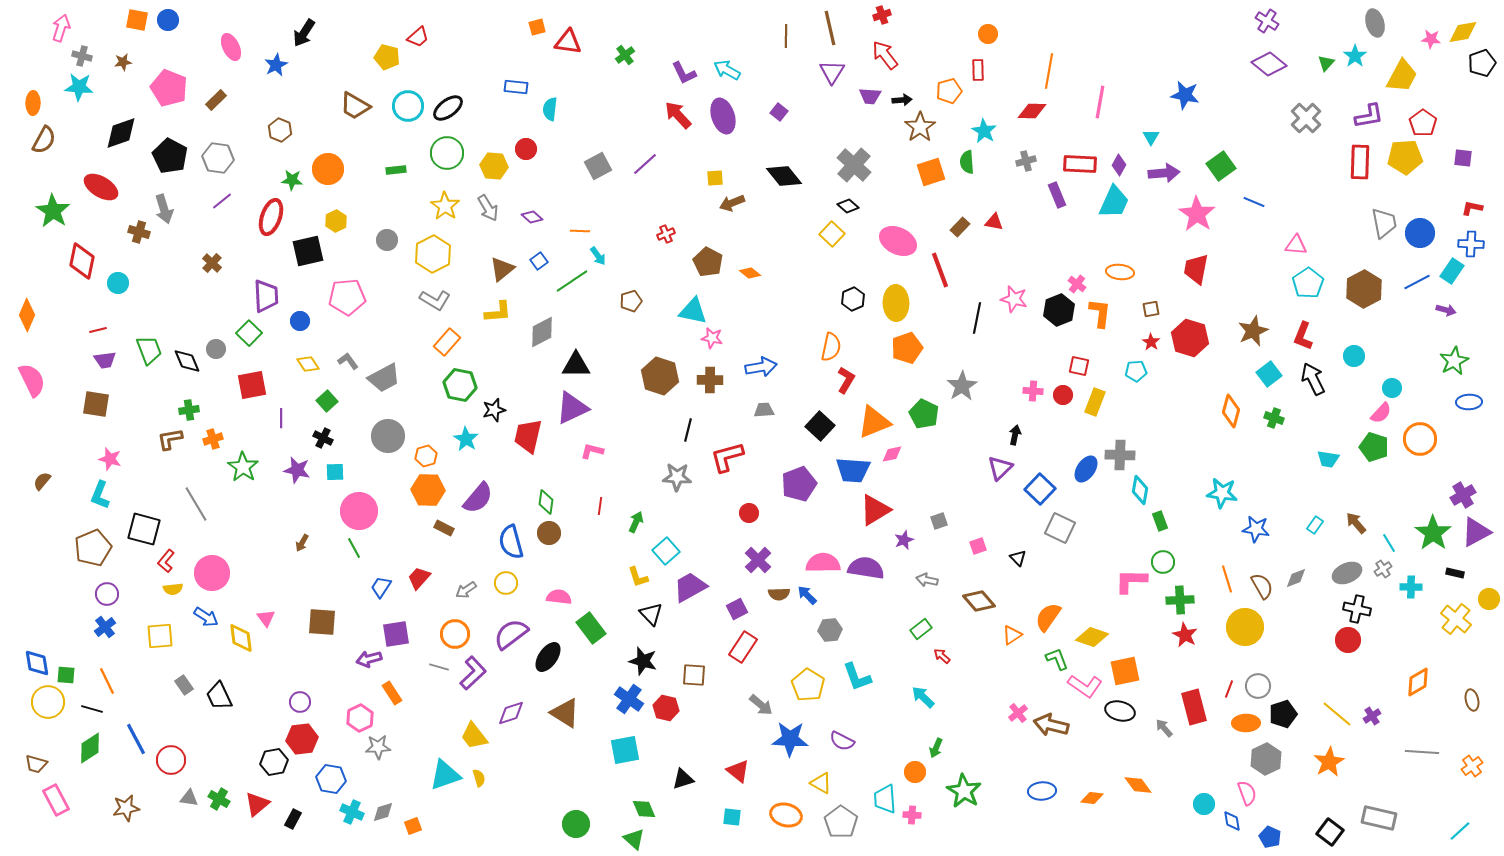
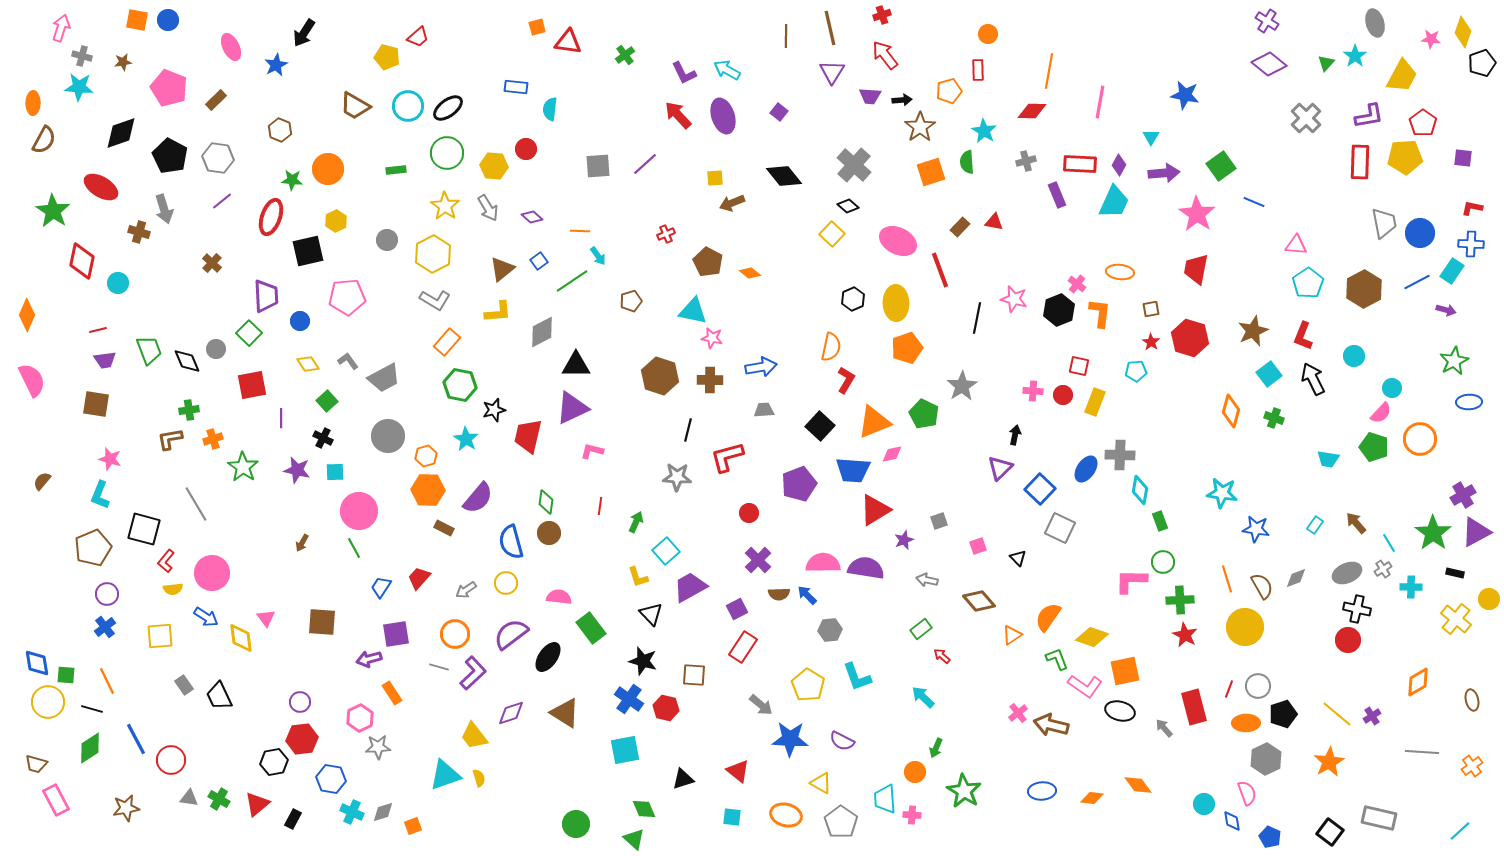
yellow diamond at (1463, 32): rotated 60 degrees counterclockwise
gray square at (598, 166): rotated 24 degrees clockwise
